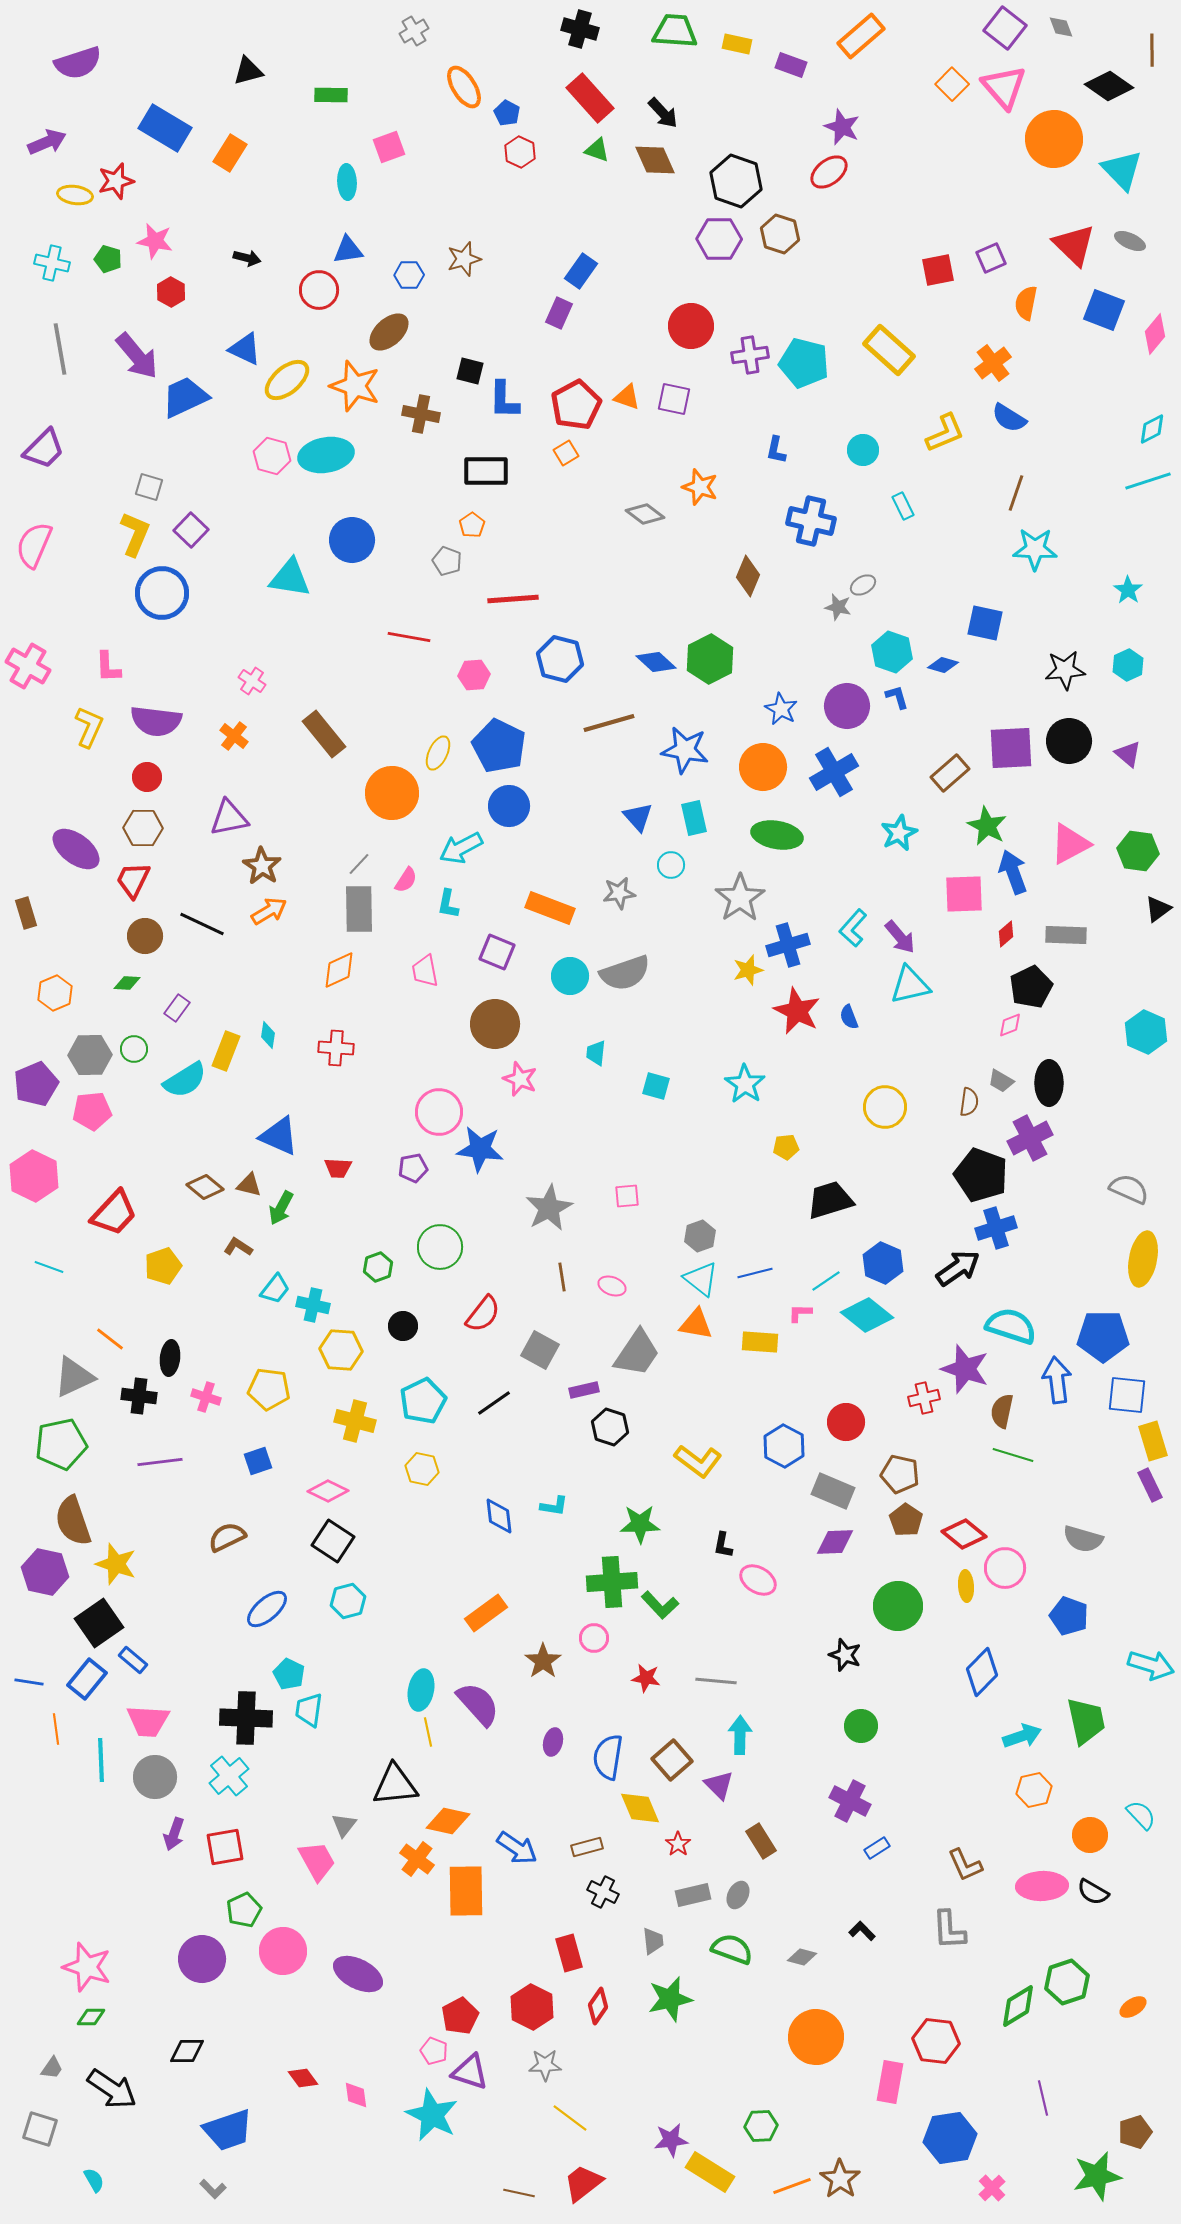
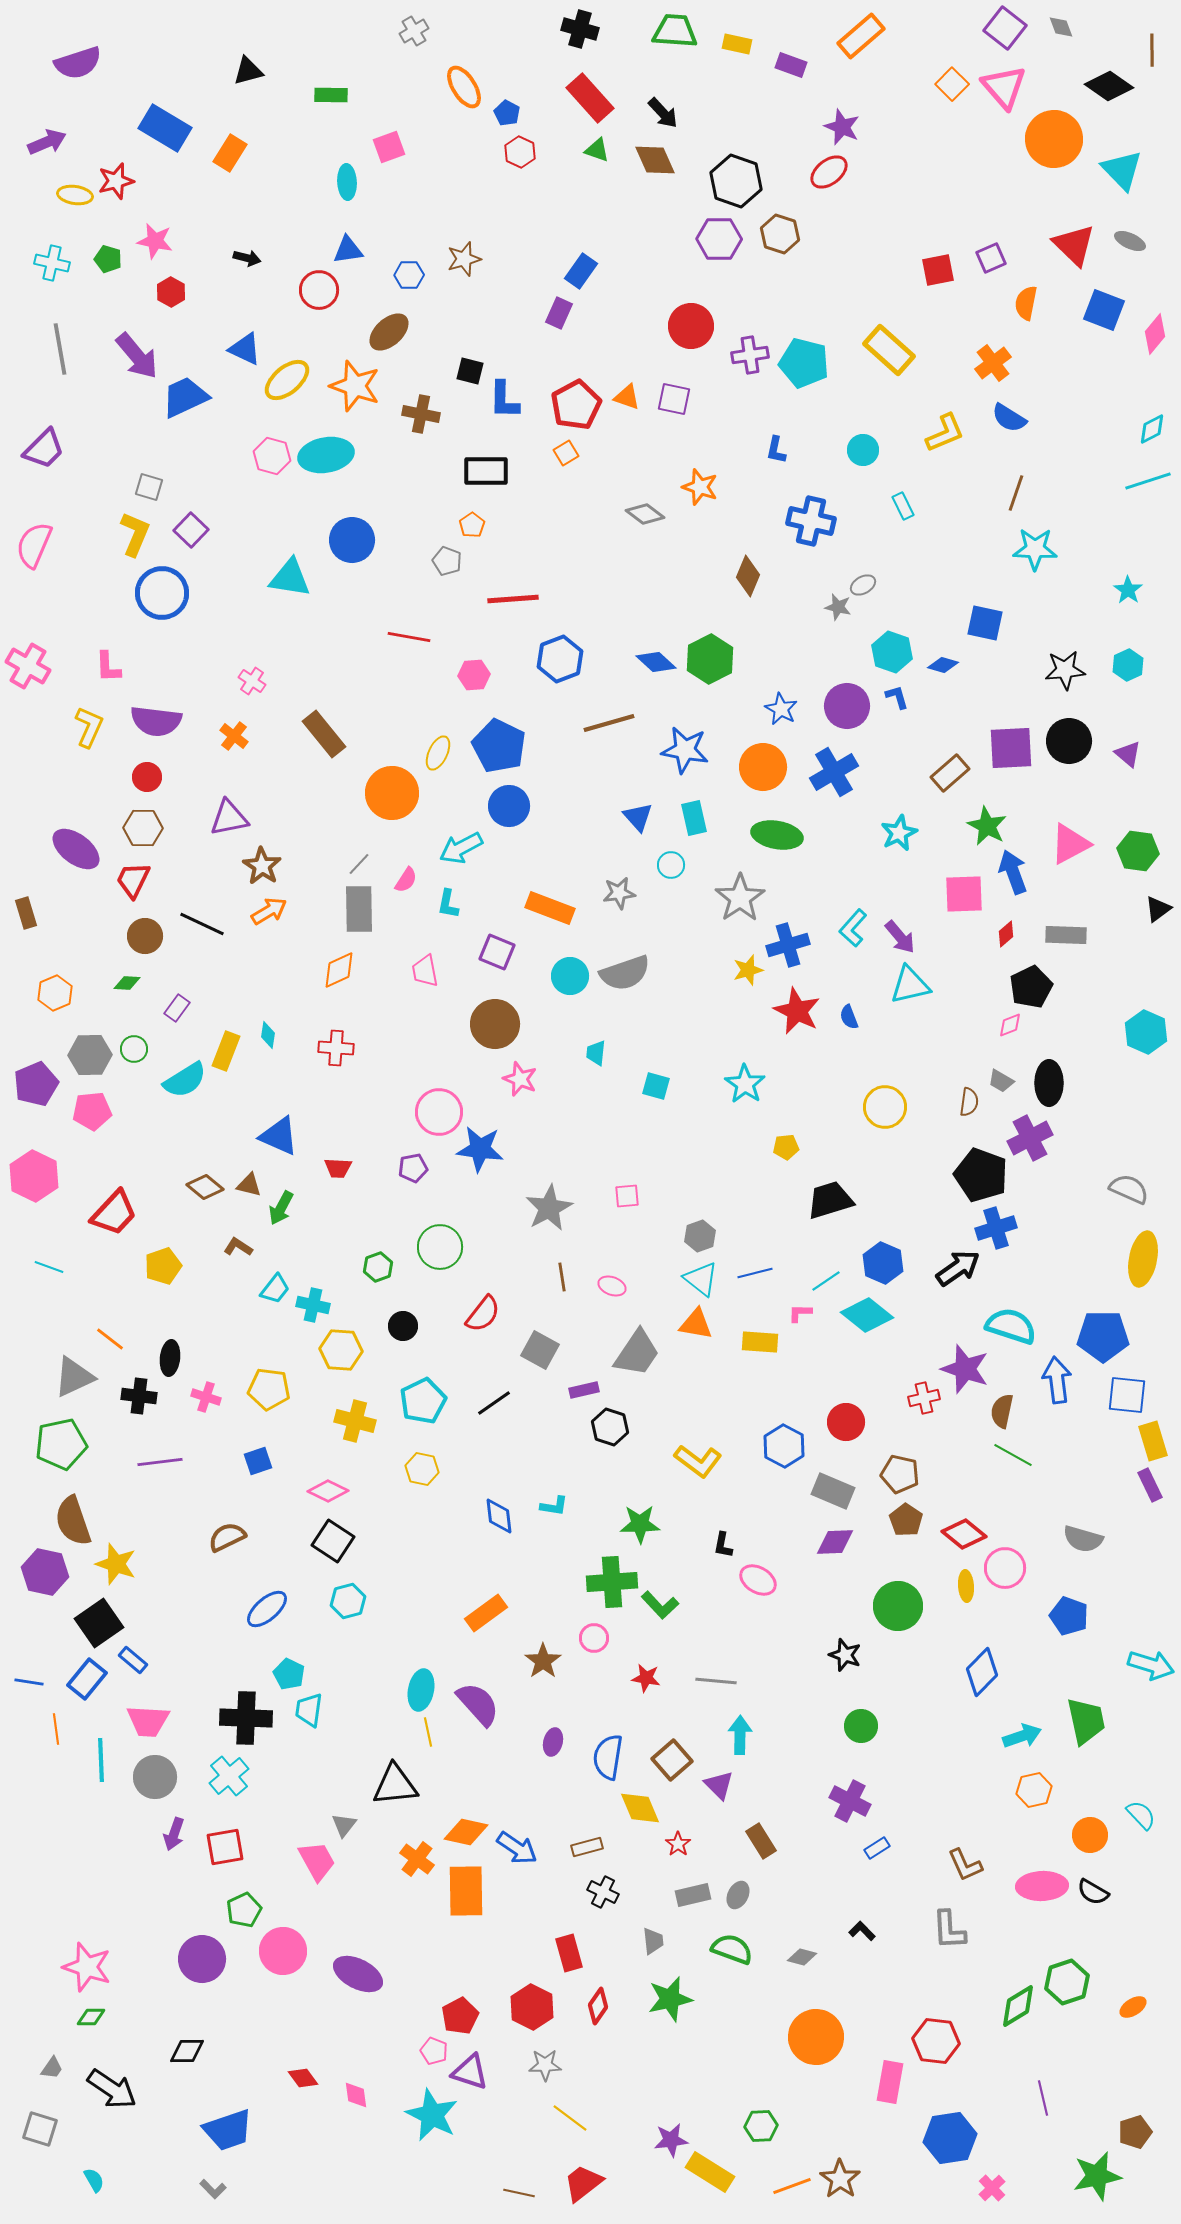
blue hexagon at (560, 659): rotated 24 degrees clockwise
green line at (1013, 1455): rotated 12 degrees clockwise
orange diamond at (448, 1821): moved 18 px right, 11 px down
